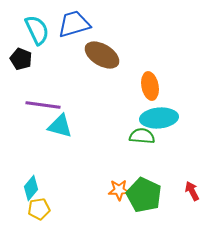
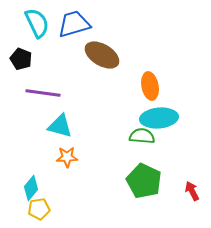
cyan semicircle: moved 7 px up
purple line: moved 12 px up
orange star: moved 52 px left, 33 px up
green pentagon: moved 14 px up
